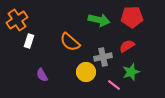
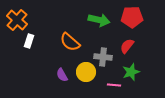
orange cross: rotated 15 degrees counterclockwise
red semicircle: rotated 21 degrees counterclockwise
gray cross: rotated 18 degrees clockwise
purple semicircle: moved 20 px right
pink line: rotated 32 degrees counterclockwise
